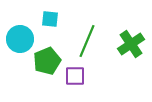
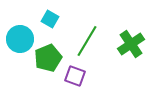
cyan square: rotated 24 degrees clockwise
green line: rotated 8 degrees clockwise
green pentagon: moved 1 px right, 3 px up
purple square: rotated 20 degrees clockwise
